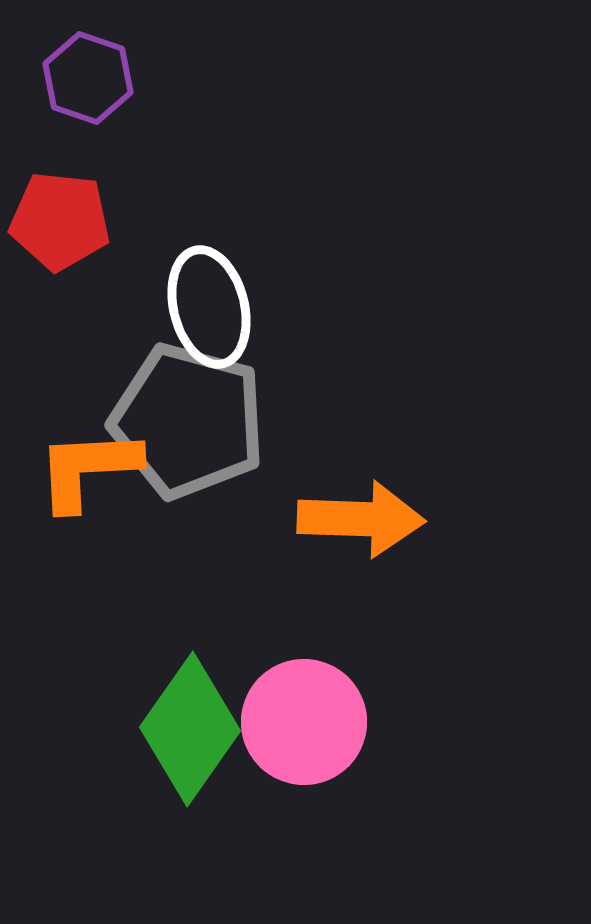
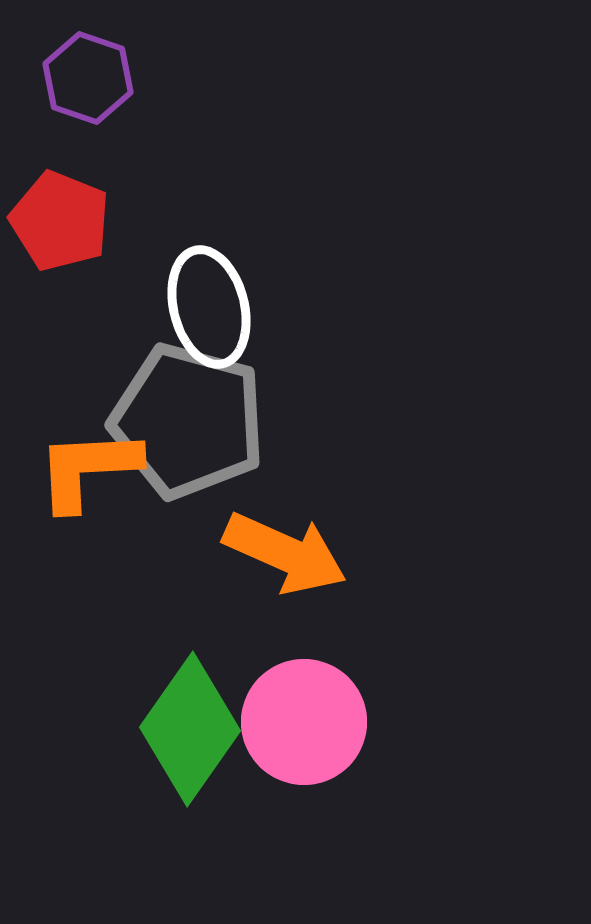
red pentagon: rotated 16 degrees clockwise
orange arrow: moved 76 px left, 34 px down; rotated 22 degrees clockwise
